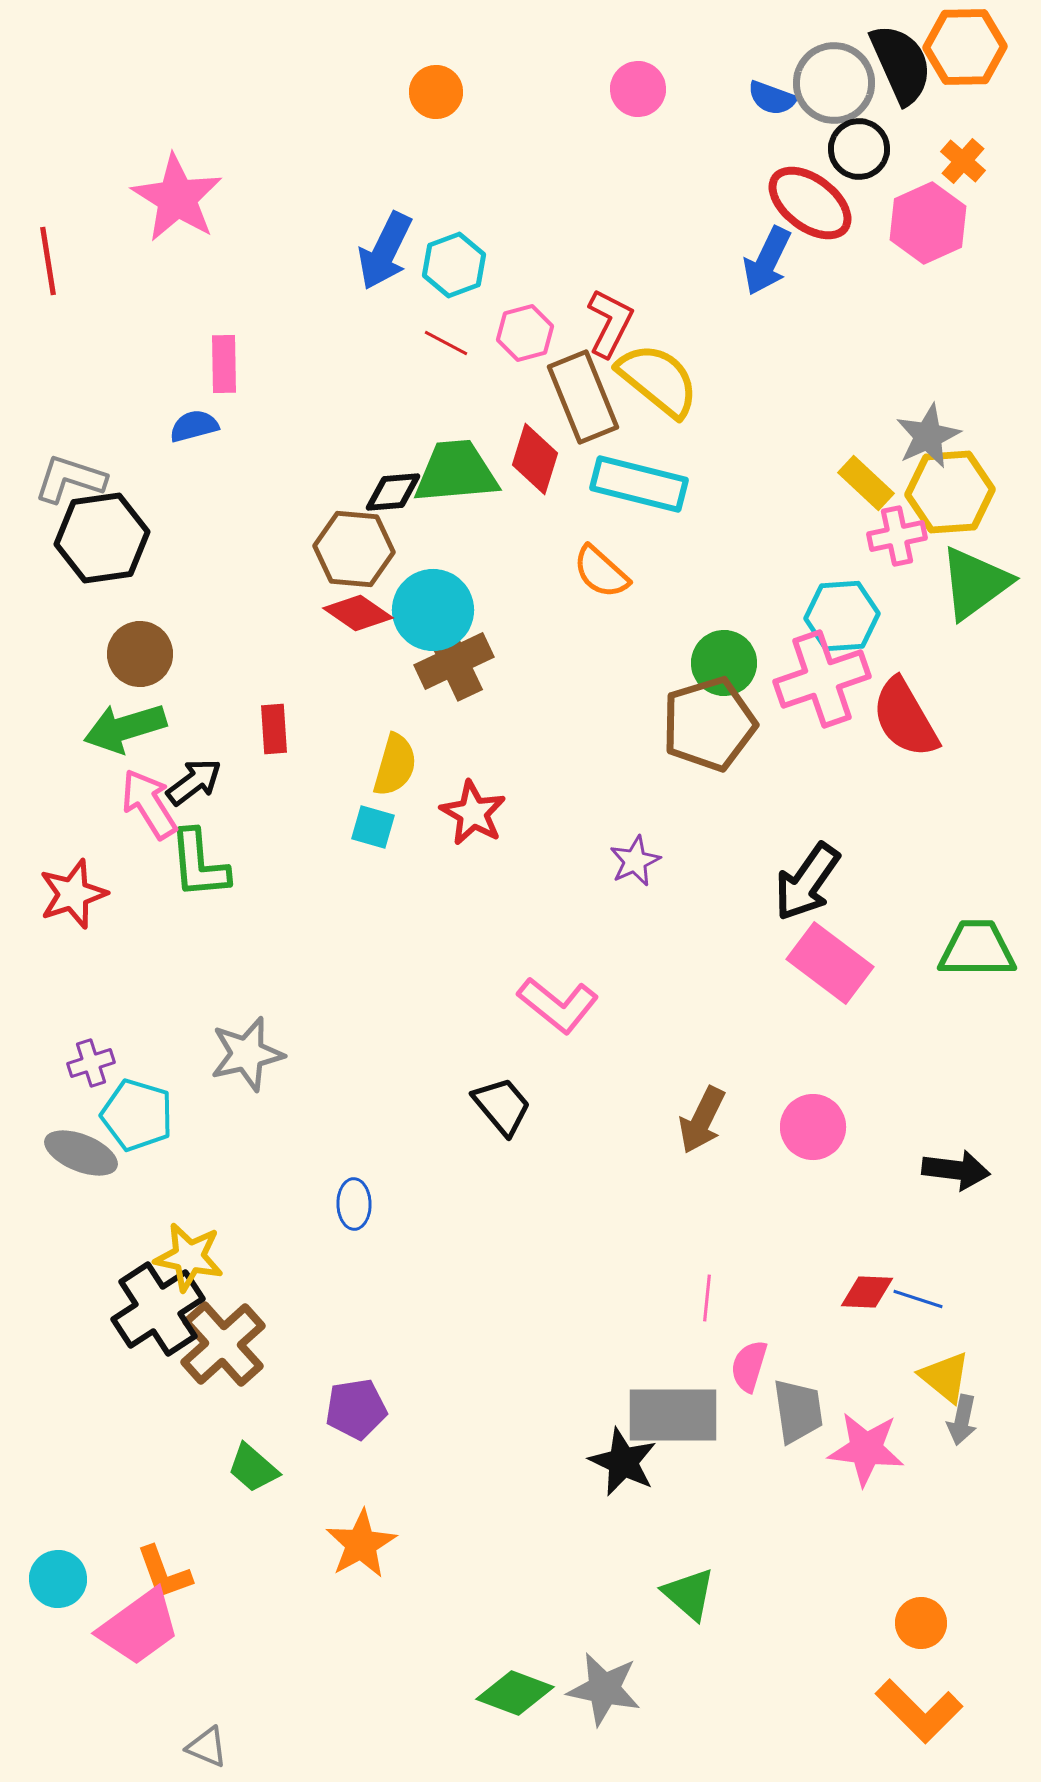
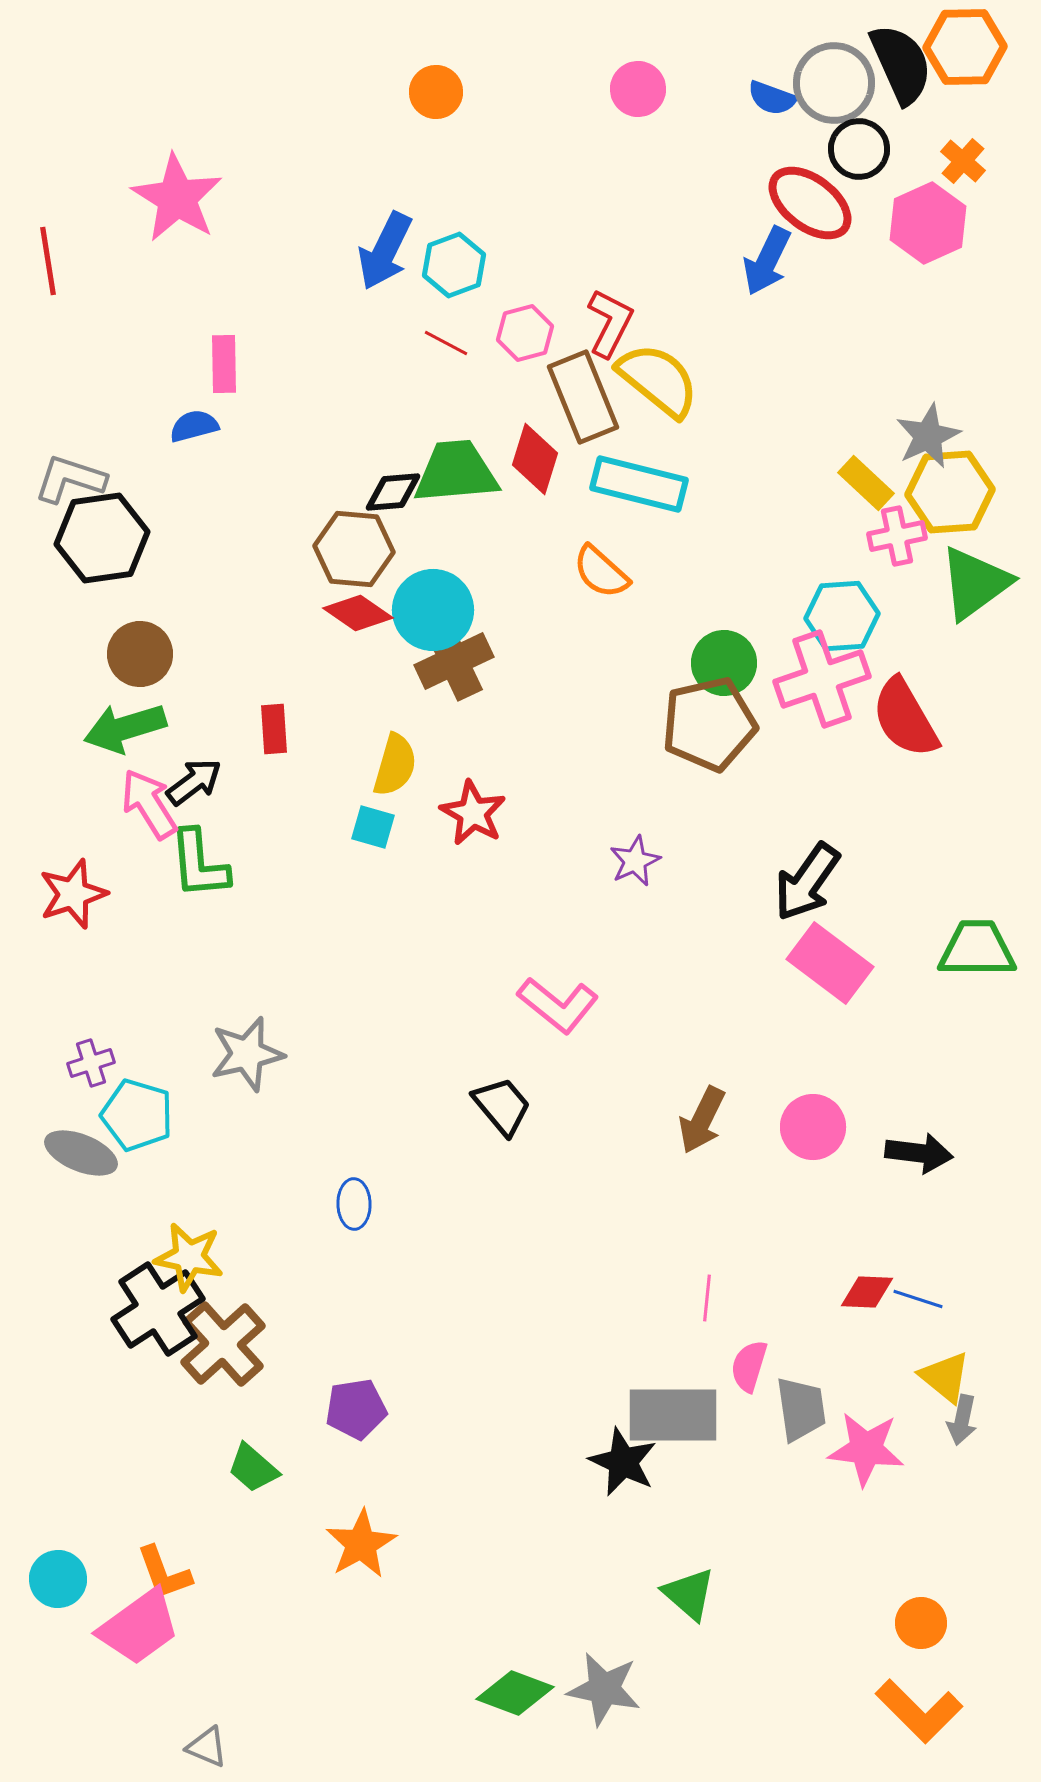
brown pentagon at (709, 724): rotated 4 degrees clockwise
black arrow at (956, 1170): moved 37 px left, 17 px up
gray trapezoid at (798, 1411): moved 3 px right, 2 px up
